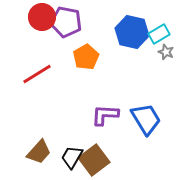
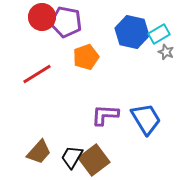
orange pentagon: rotated 10 degrees clockwise
